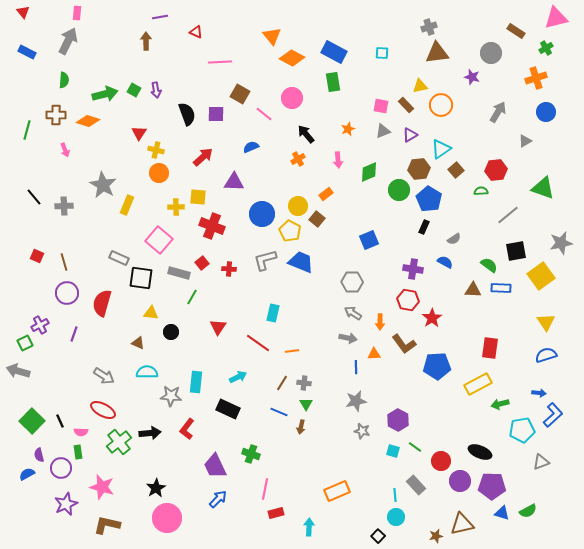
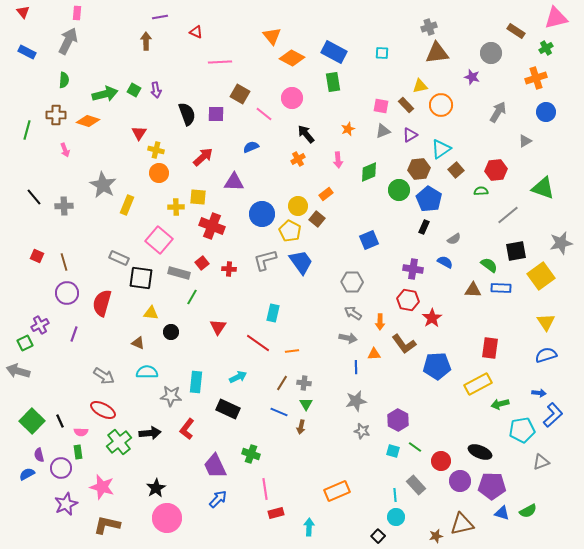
blue trapezoid at (301, 262): rotated 32 degrees clockwise
pink line at (265, 489): rotated 20 degrees counterclockwise
